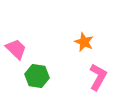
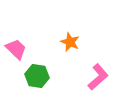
orange star: moved 14 px left
pink L-shape: rotated 20 degrees clockwise
